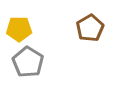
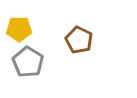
brown pentagon: moved 11 px left, 12 px down; rotated 16 degrees counterclockwise
